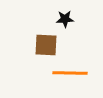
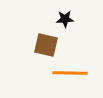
brown square: rotated 10 degrees clockwise
